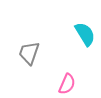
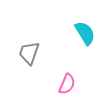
cyan semicircle: moved 1 px up
